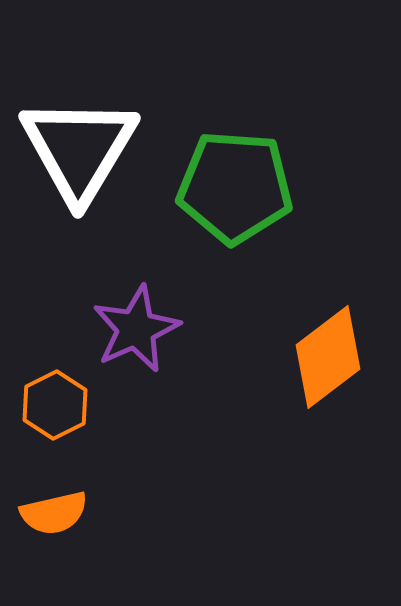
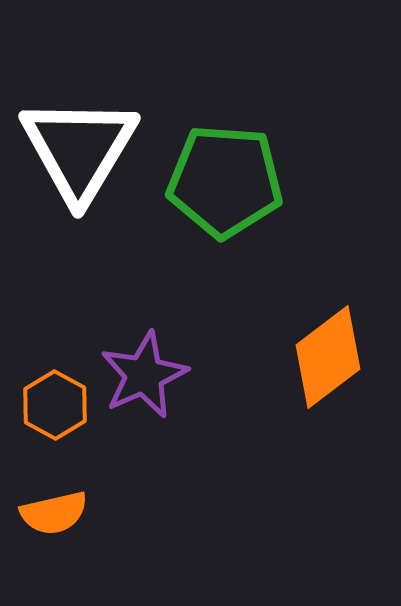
green pentagon: moved 10 px left, 6 px up
purple star: moved 8 px right, 46 px down
orange hexagon: rotated 4 degrees counterclockwise
